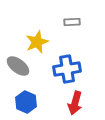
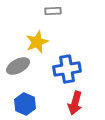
gray rectangle: moved 19 px left, 11 px up
gray ellipse: rotated 65 degrees counterclockwise
blue hexagon: moved 1 px left, 2 px down
